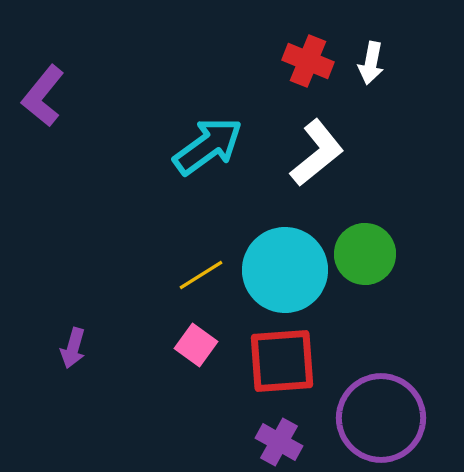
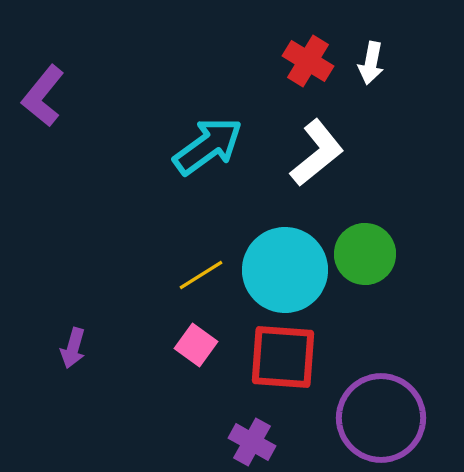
red cross: rotated 9 degrees clockwise
red square: moved 1 px right, 4 px up; rotated 8 degrees clockwise
purple cross: moved 27 px left
